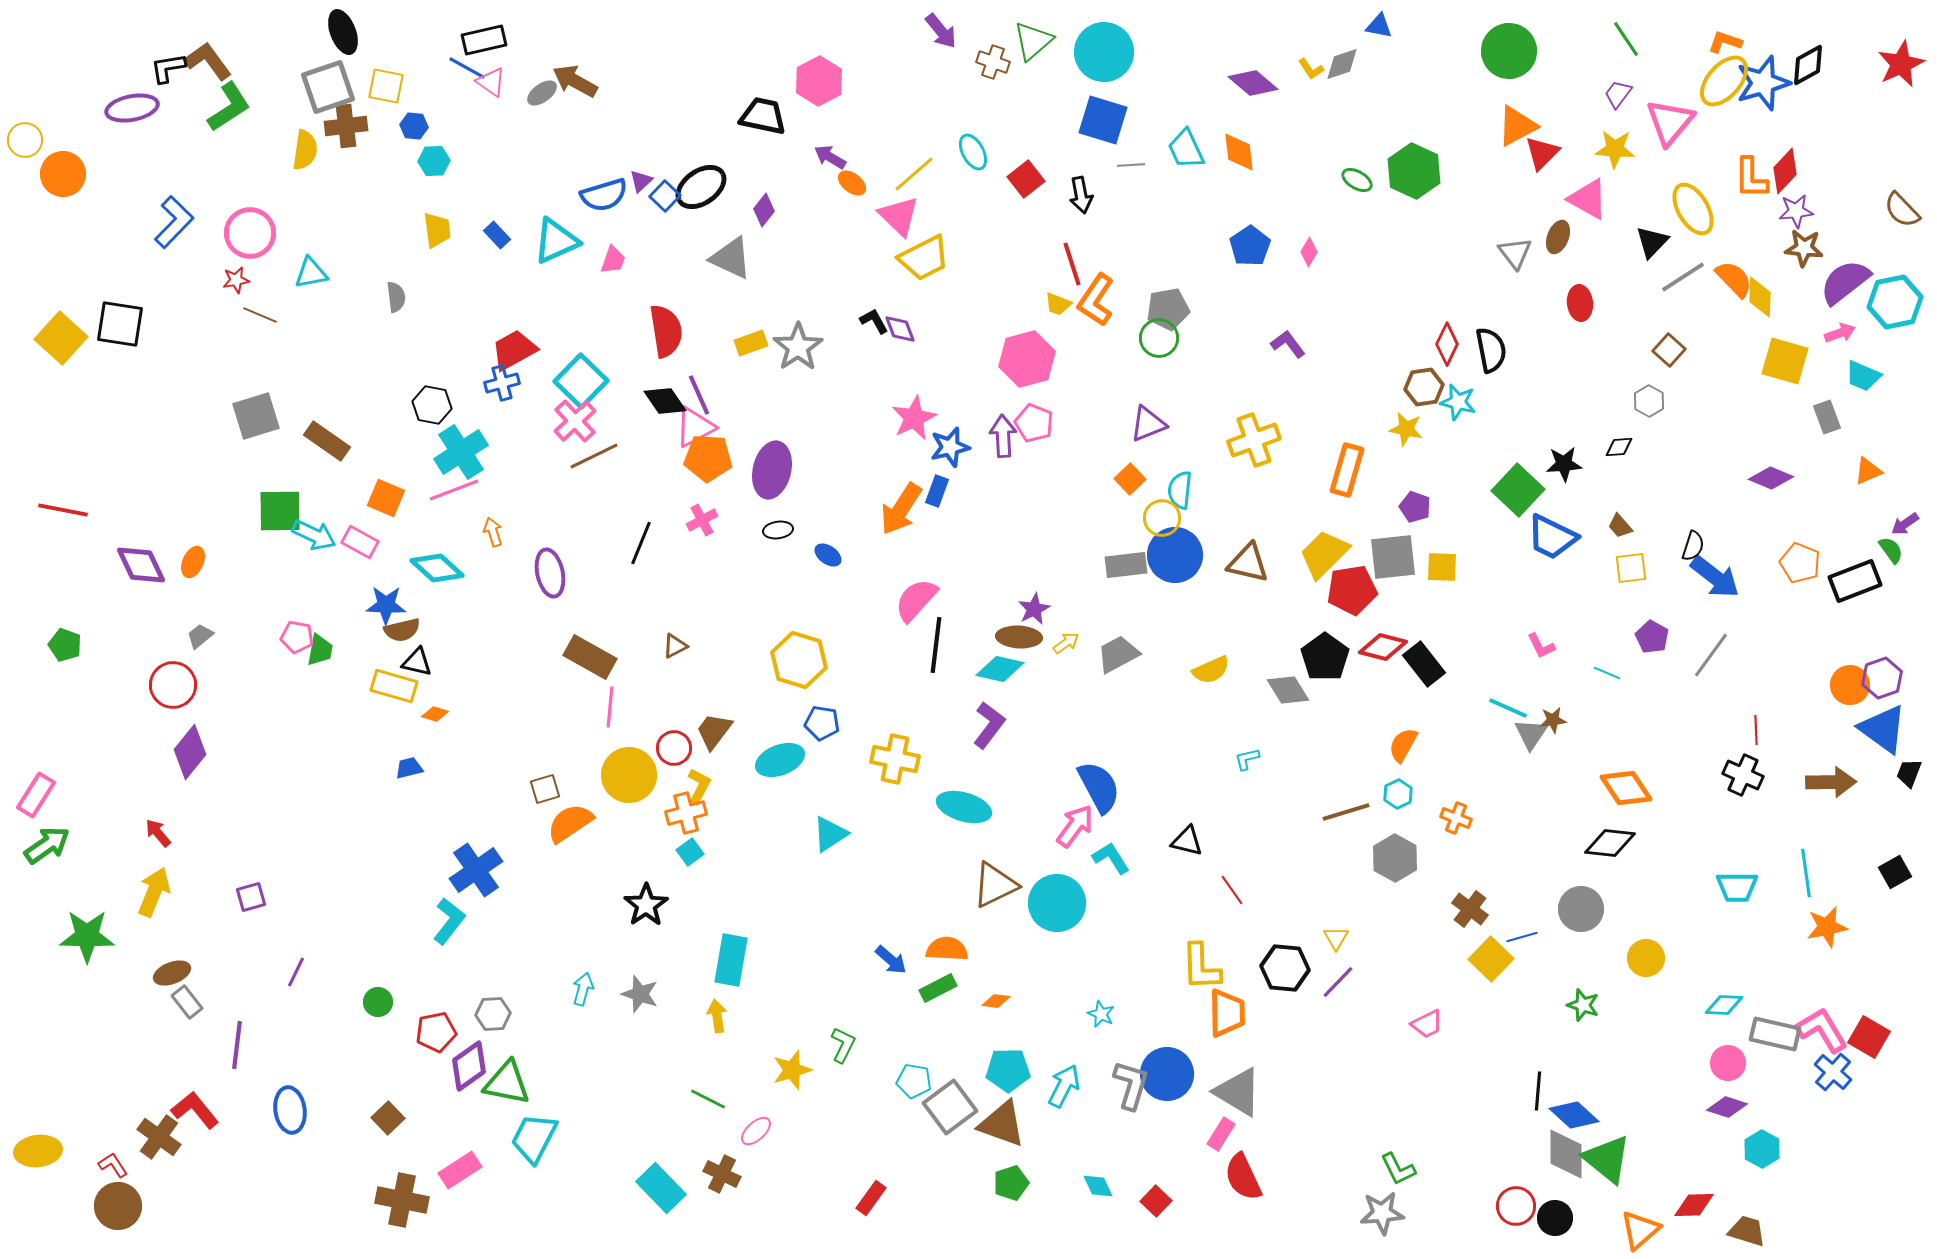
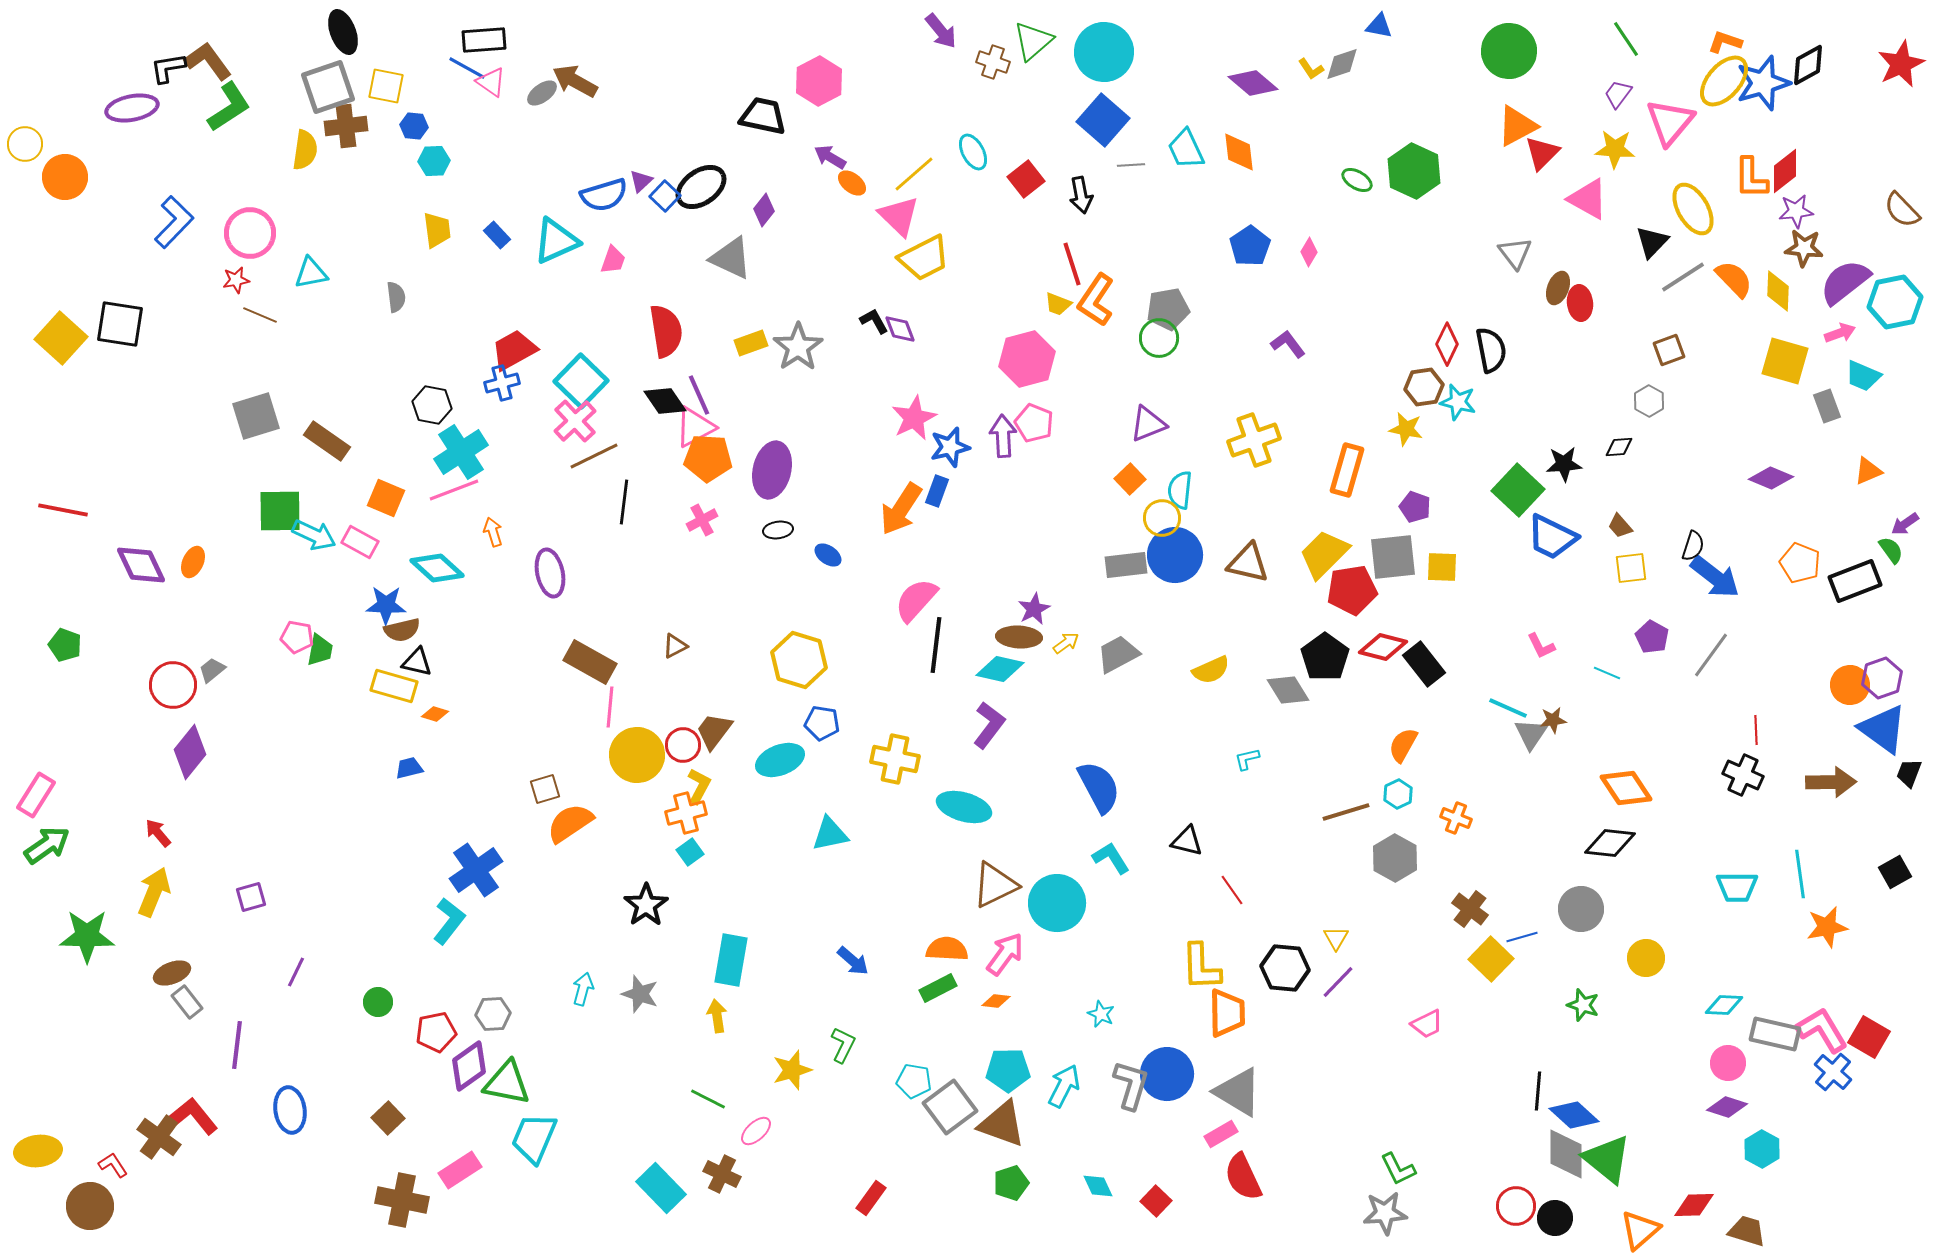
black rectangle at (484, 40): rotated 9 degrees clockwise
blue square at (1103, 120): rotated 24 degrees clockwise
yellow circle at (25, 140): moved 4 px down
red diamond at (1785, 171): rotated 9 degrees clockwise
orange circle at (63, 174): moved 2 px right, 3 px down
brown ellipse at (1558, 237): moved 51 px down
yellow diamond at (1760, 297): moved 18 px right, 6 px up
brown square at (1669, 350): rotated 28 degrees clockwise
gray rectangle at (1827, 417): moved 11 px up
black line at (641, 543): moved 17 px left, 41 px up; rotated 15 degrees counterclockwise
gray trapezoid at (200, 636): moved 12 px right, 34 px down
brown rectangle at (590, 657): moved 5 px down
red circle at (674, 748): moved 9 px right, 3 px up
yellow circle at (629, 775): moved 8 px right, 20 px up
pink arrow at (1075, 826): moved 70 px left, 128 px down
cyan triangle at (830, 834): rotated 21 degrees clockwise
cyan line at (1806, 873): moved 6 px left, 1 px down
blue arrow at (891, 960): moved 38 px left, 1 px down
red L-shape at (195, 1110): moved 1 px left, 6 px down
pink rectangle at (1221, 1134): rotated 28 degrees clockwise
cyan trapezoid at (534, 1138): rotated 4 degrees counterclockwise
brown circle at (118, 1206): moved 28 px left
gray star at (1382, 1213): moved 3 px right
